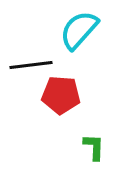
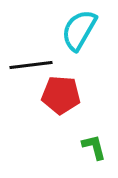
cyan semicircle: rotated 12 degrees counterclockwise
green L-shape: rotated 16 degrees counterclockwise
